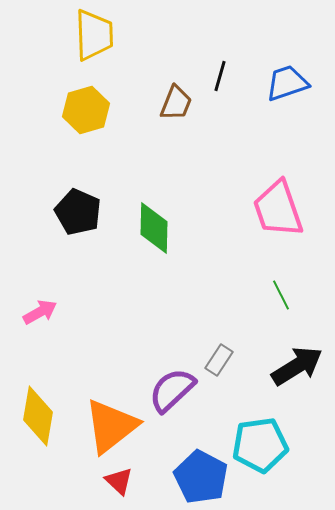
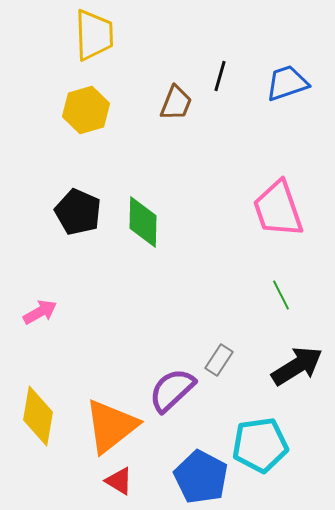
green diamond: moved 11 px left, 6 px up
red triangle: rotated 12 degrees counterclockwise
